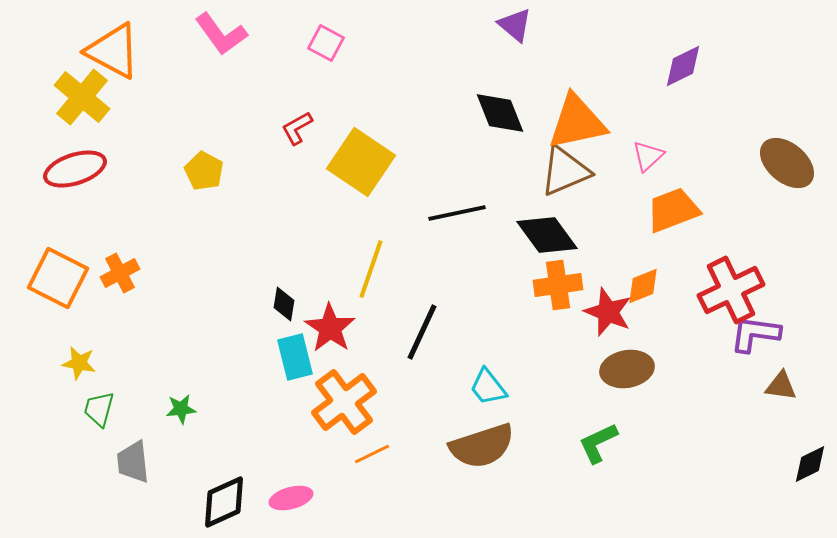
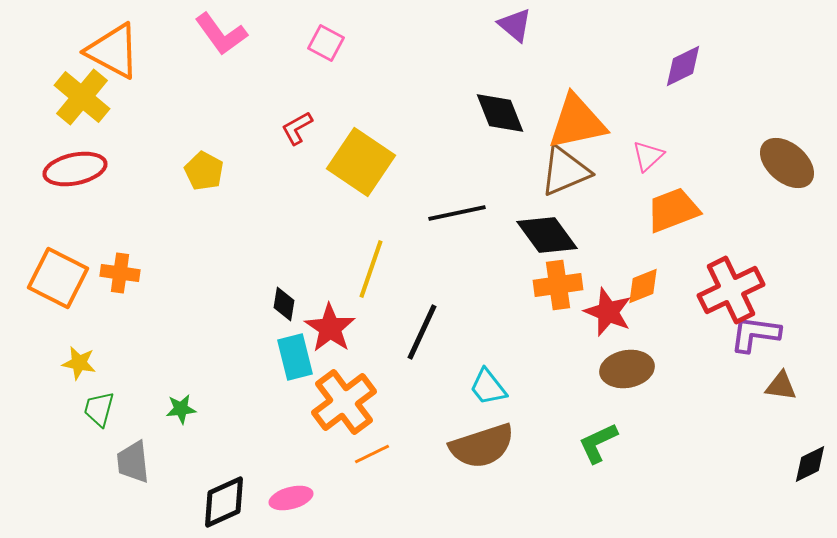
red ellipse at (75, 169): rotated 6 degrees clockwise
orange cross at (120, 273): rotated 36 degrees clockwise
